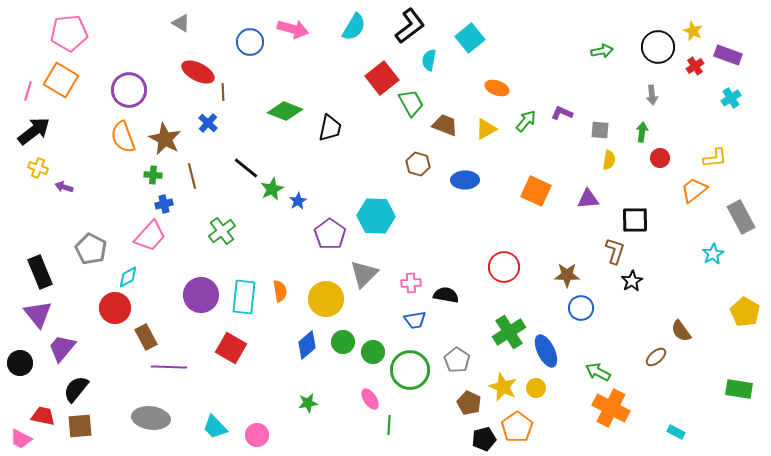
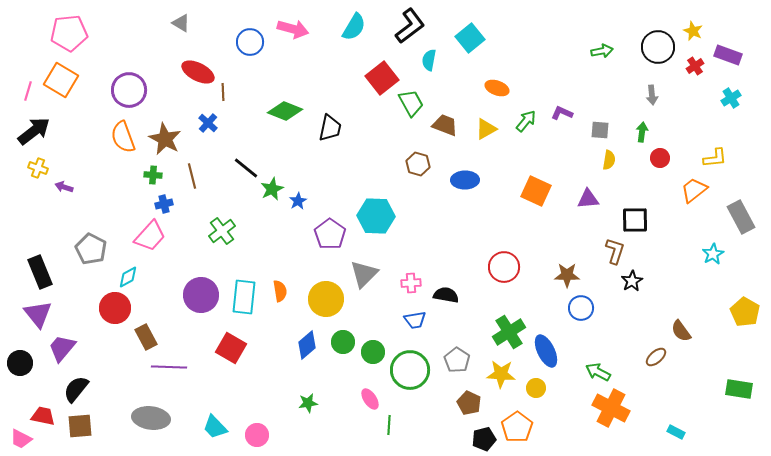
yellow star at (503, 387): moved 2 px left, 13 px up; rotated 20 degrees counterclockwise
